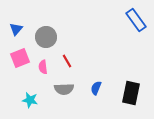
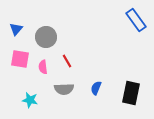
pink square: moved 1 px down; rotated 30 degrees clockwise
